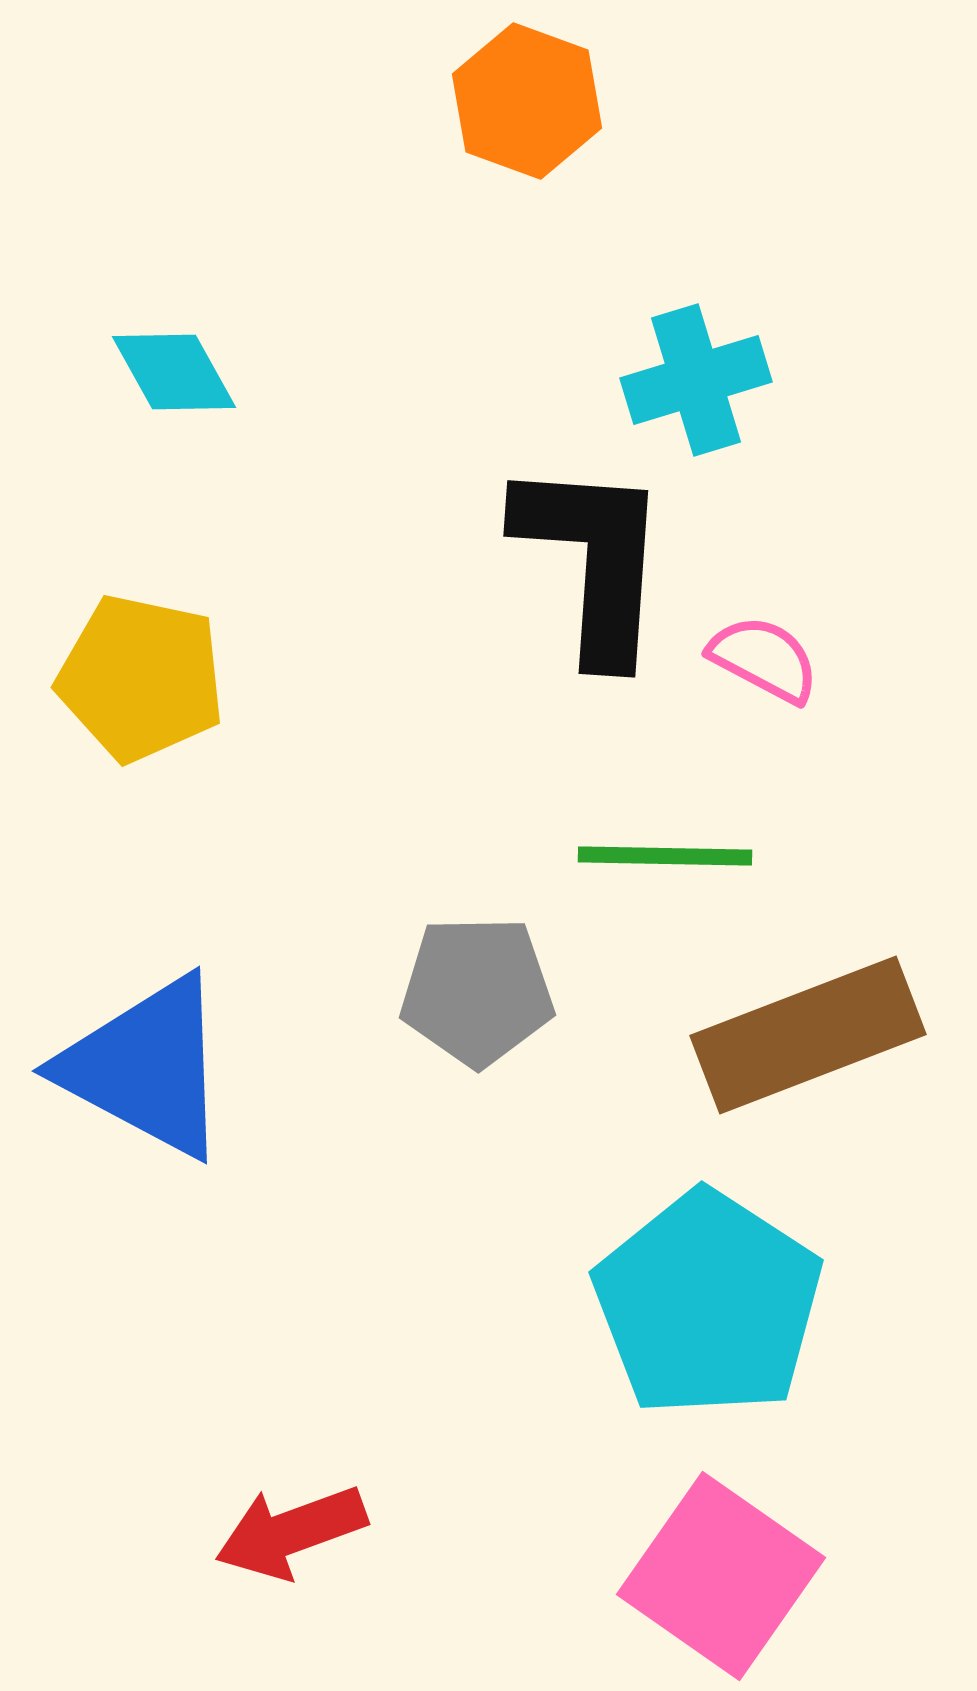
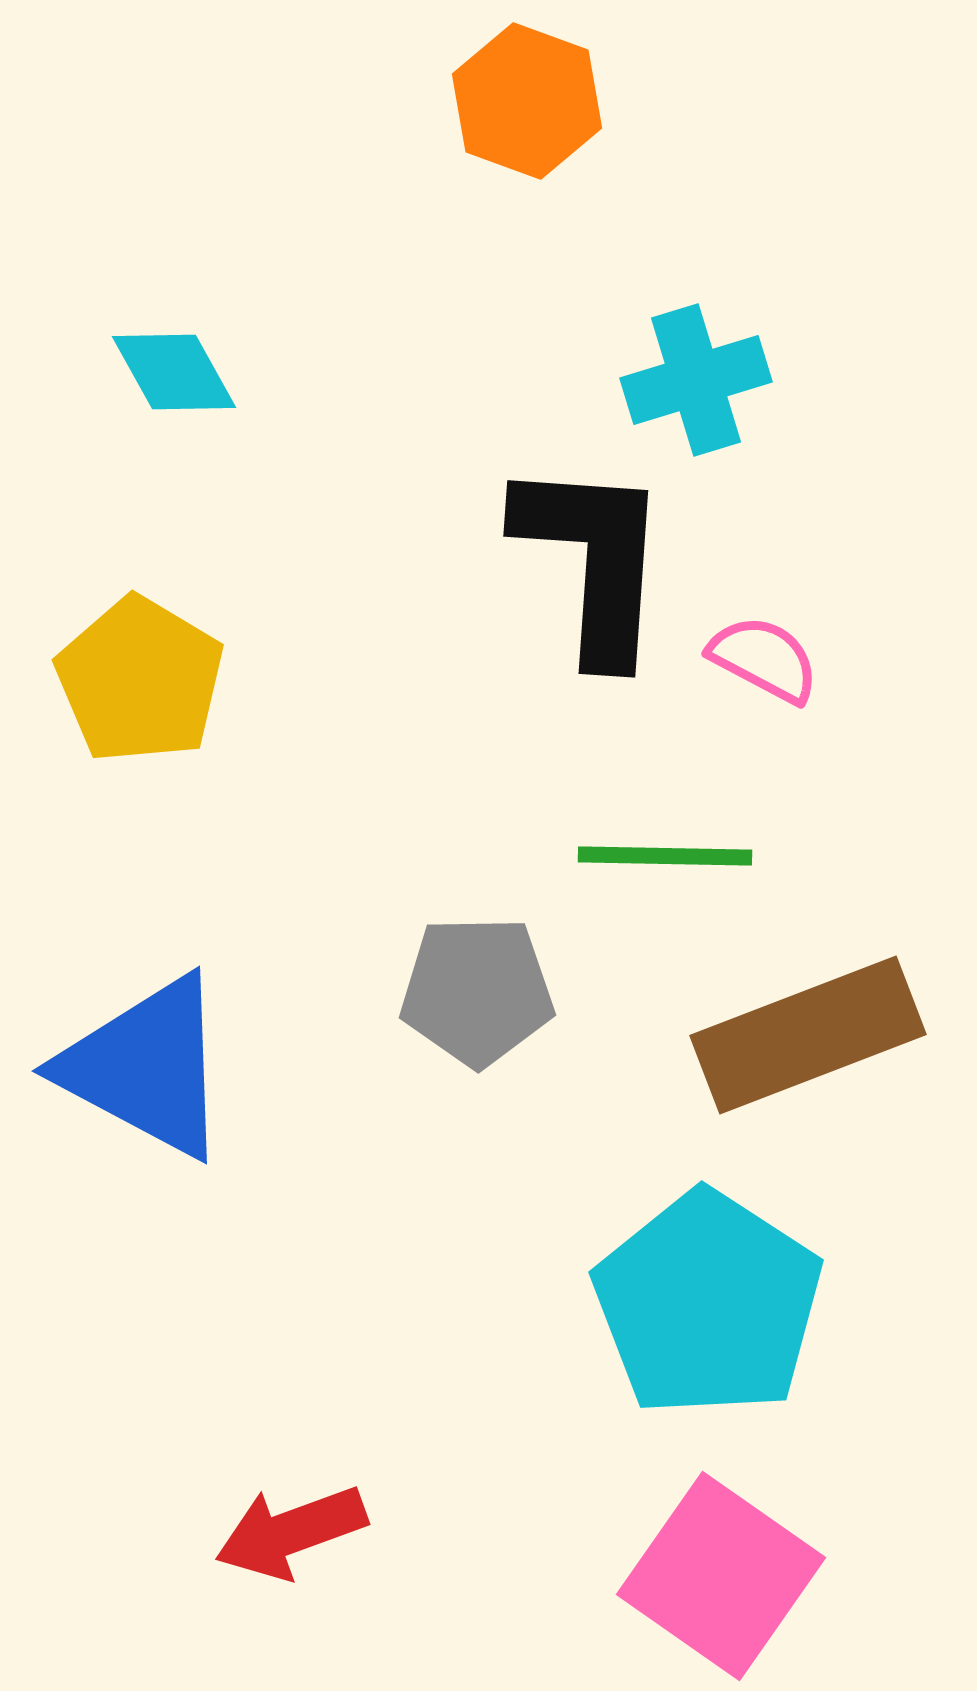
yellow pentagon: moved 1 px left, 2 px down; rotated 19 degrees clockwise
